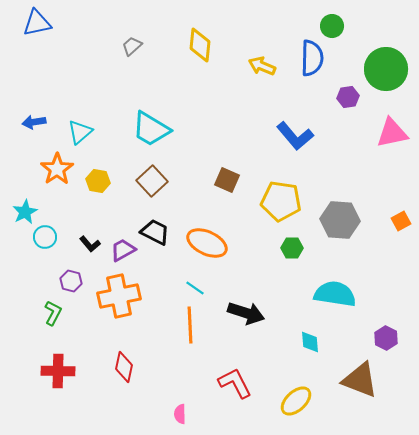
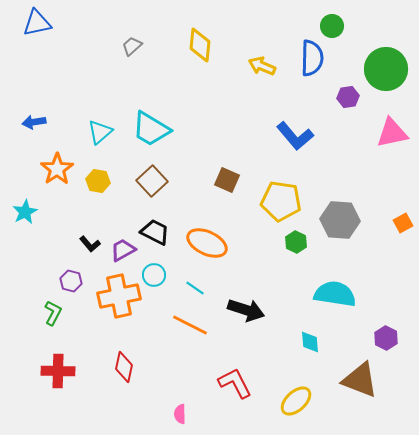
cyan triangle at (80, 132): moved 20 px right
orange square at (401, 221): moved 2 px right, 2 px down
cyan circle at (45, 237): moved 109 px right, 38 px down
green hexagon at (292, 248): moved 4 px right, 6 px up; rotated 25 degrees clockwise
black arrow at (246, 313): moved 3 px up
orange line at (190, 325): rotated 60 degrees counterclockwise
